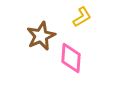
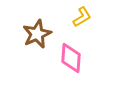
brown star: moved 4 px left, 2 px up
